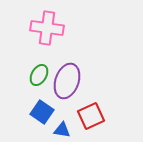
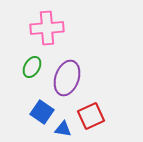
pink cross: rotated 12 degrees counterclockwise
green ellipse: moved 7 px left, 8 px up
purple ellipse: moved 3 px up
blue triangle: moved 1 px right, 1 px up
